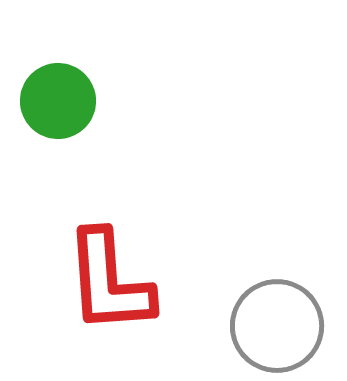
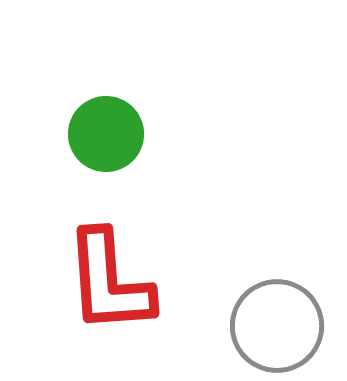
green circle: moved 48 px right, 33 px down
